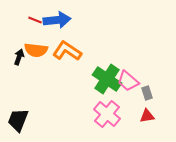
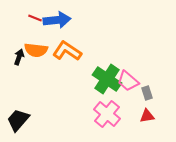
red line: moved 2 px up
black trapezoid: rotated 20 degrees clockwise
